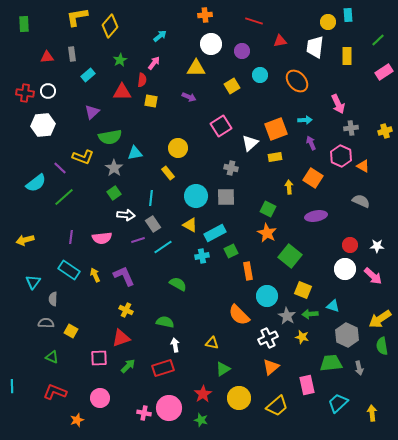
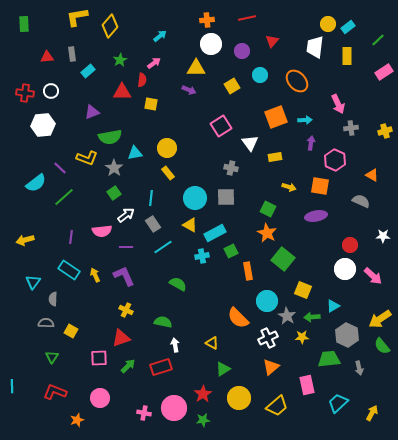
orange cross at (205, 15): moved 2 px right, 5 px down
cyan rectangle at (348, 15): moved 12 px down; rotated 56 degrees clockwise
red line at (254, 21): moved 7 px left, 3 px up; rotated 30 degrees counterclockwise
yellow circle at (328, 22): moved 2 px down
red triangle at (280, 41): moved 8 px left; rotated 40 degrees counterclockwise
pink arrow at (154, 63): rotated 16 degrees clockwise
cyan rectangle at (88, 75): moved 4 px up
white circle at (48, 91): moved 3 px right
purple arrow at (189, 97): moved 7 px up
yellow square at (151, 101): moved 3 px down
purple triangle at (92, 112): rotated 21 degrees clockwise
orange square at (276, 129): moved 12 px up
white triangle at (250, 143): rotated 24 degrees counterclockwise
purple arrow at (311, 143): rotated 32 degrees clockwise
yellow circle at (178, 148): moved 11 px left
pink hexagon at (341, 156): moved 6 px left, 4 px down
yellow L-shape at (83, 157): moved 4 px right, 1 px down
orange triangle at (363, 166): moved 9 px right, 9 px down
orange square at (313, 178): moved 7 px right, 8 px down; rotated 24 degrees counterclockwise
yellow arrow at (289, 187): rotated 112 degrees clockwise
cyan circle at (196, 196): moved 1 px left, 2 px down
white arrow at (126, 215): rotated 42 degrees counterclockwise
pink semicircle at (102, 238): moved 7 px up
purple line at (138, 240): moved 12 px left, 7 px down; rotated 16 degrees clockwise
white star at (377, 246): moved 6 px right, 10 px up
green square at (290, 256): moved 7 px left, 3 px down
cyan circle at (267, 296): moved 5 px down
cyan triangle at (333, 306): rotated 48 degrees counterclockwise
green arrow at (310, 314): moved 2 px right, 3 px down
orange semicircle at (239, 315): moved 1 px left, 3 px down
green semicircle at (165, 322): moved 2 px left
yellow star at (302, 337): rotated 16 degrees counterclockwise
yellow triangle at (212, 343): rotated 16 degrees clockwise
green semicircle at (382, 346): rotated 30 degrees counterclockwise
green triangle at (52, 357): rotated 40 degrees clockwise
green trapezoid at (331, 363): moved 2 px left, 4 px up
red rectangle at (163, 368): moved 2 px left, 1 px up
pink circle at (169, 408): moved 5 px right
yellow arrow at (372, 413): rotated 35 degrees clockwise
green star at (201, 420): moved 2 px right; rotated 24 degrees counterclockwise
